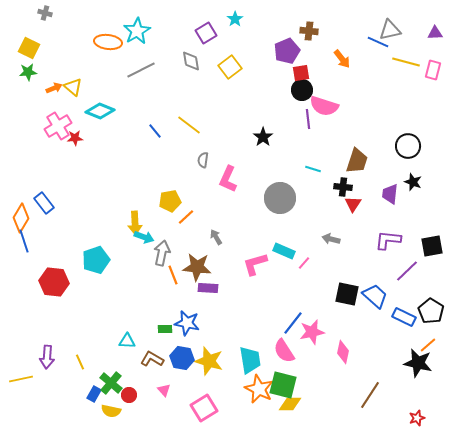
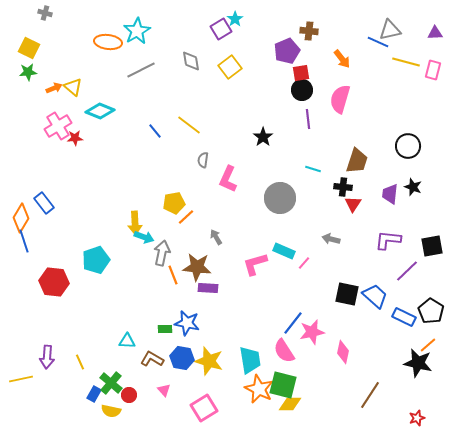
purple square at (206, 33): moved 15 px right, 4 px up
pink semicircle at (324, 106): moved 16 px right, 7 px up; rotated 88 degrees clockwise
black star at (413, 182): moved 5 px down
yellow pentagon at (170, 201): moved 4 px right, 2 px down
